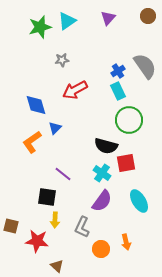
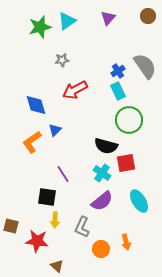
blue triangle: moved 2 px down
purple line: rotated 18 degrees clockwise
purple semicircle: rotated 15 degrees clockwise
